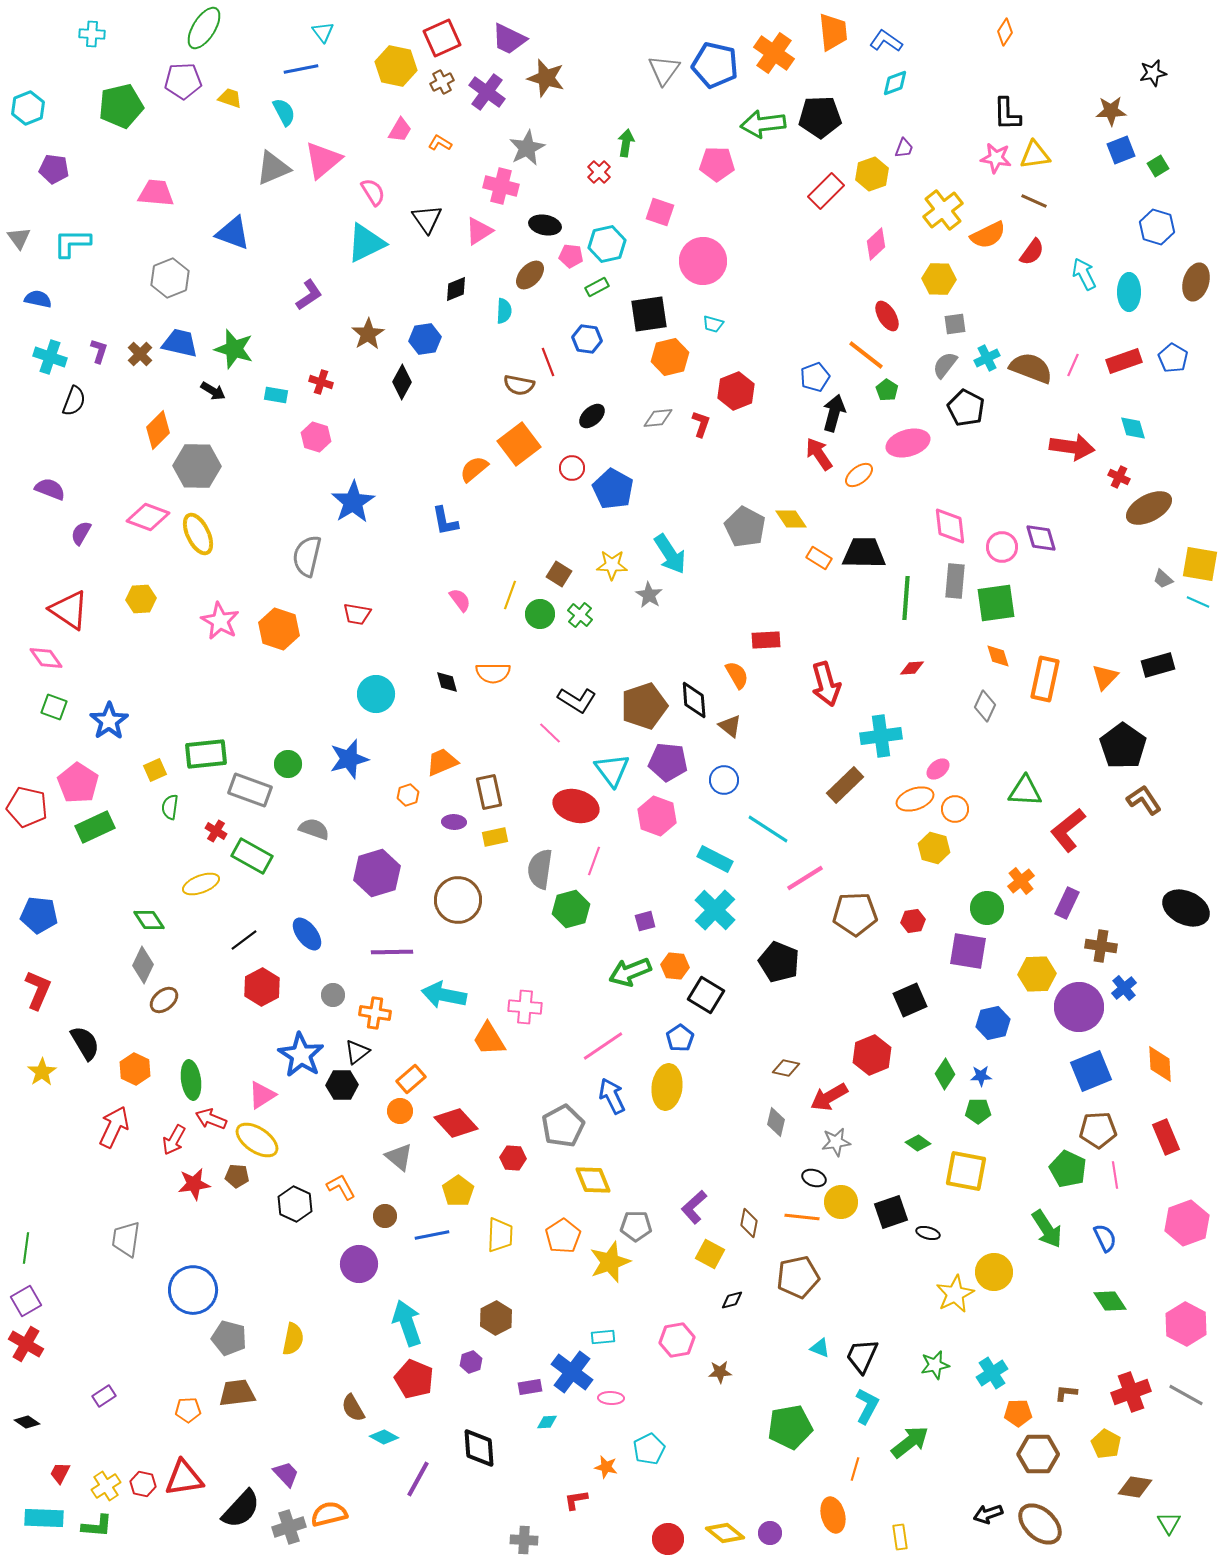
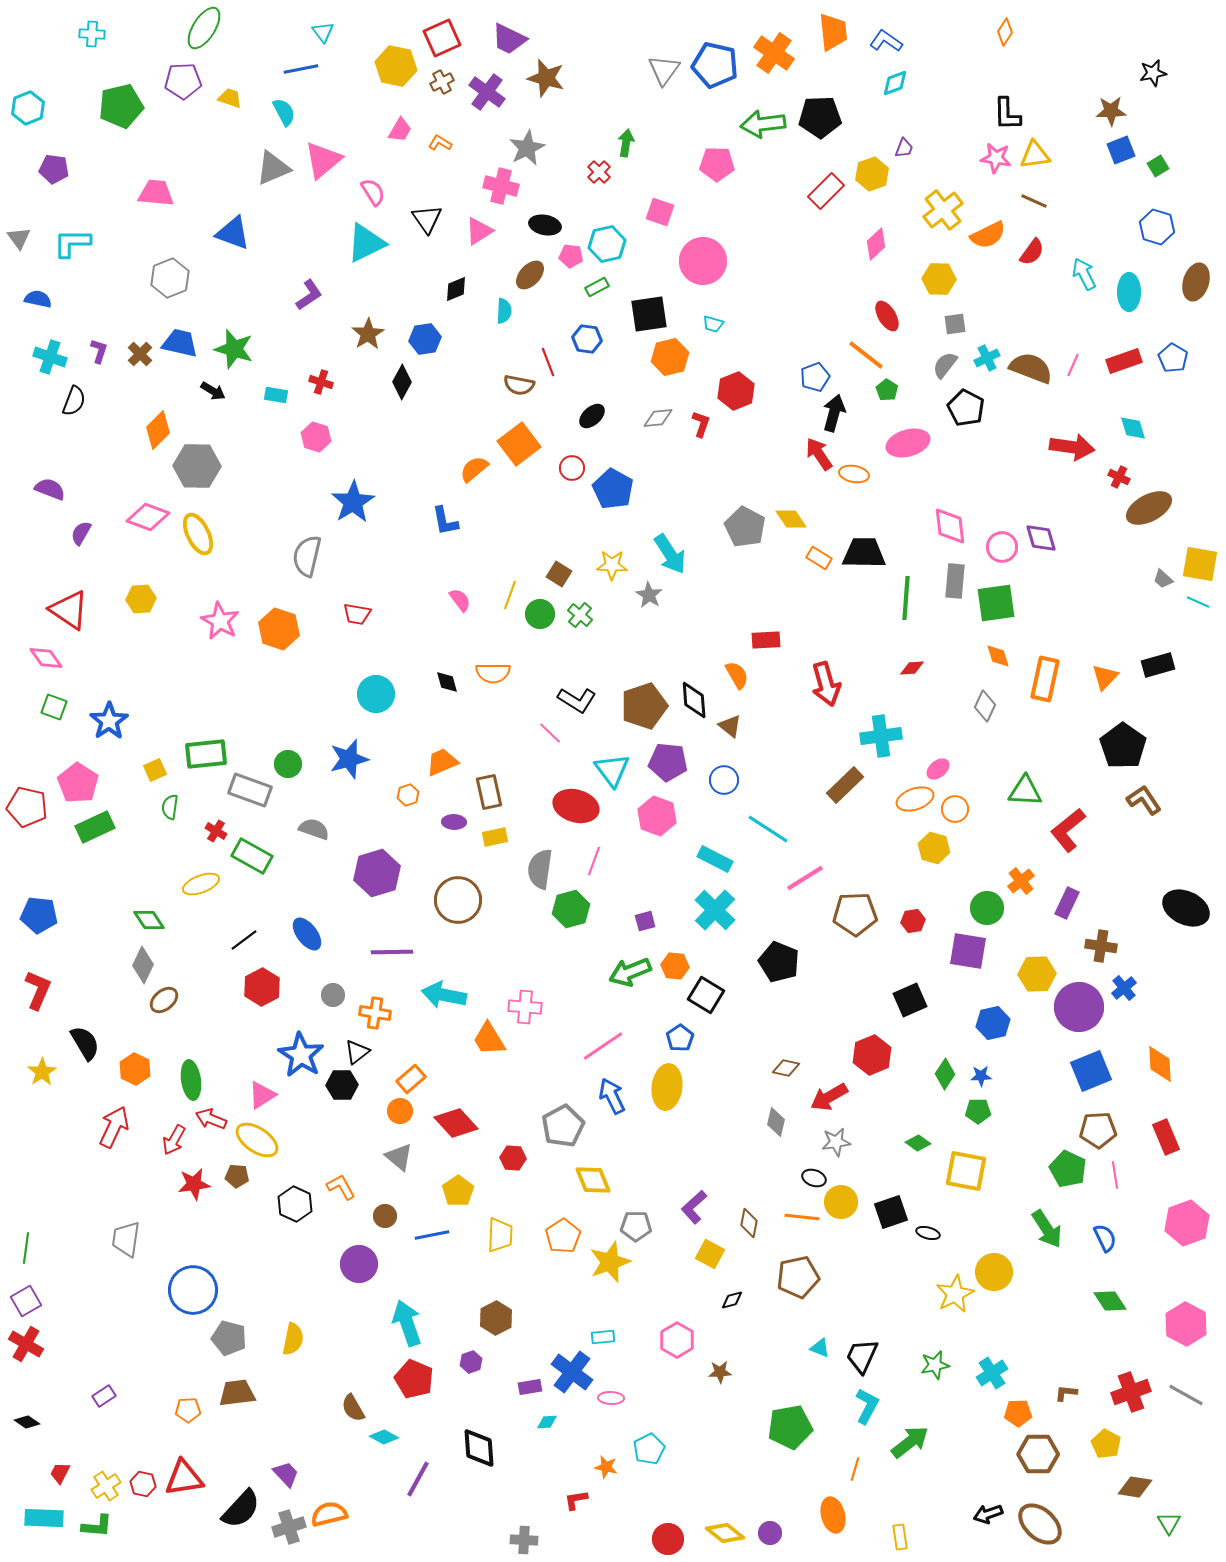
orange ellipse at (859, 475): moved 5 px left, 1 px up; rotated 48 degrees clockwise
pink hexagon at (677, 1340): rotated 20 degrees counterclockwise
